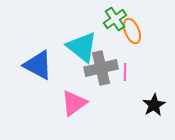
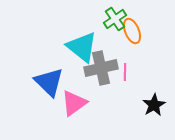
blue triangle: moved 11 px right, 17 px down; rotated 16 degrees clockwise
